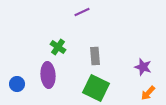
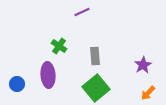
green cross: moved 1 px right, 1 px up
purple star: moved 2 px up; rotated 24 degrees clockwise
green square: rotated 24 degrees clockwise
